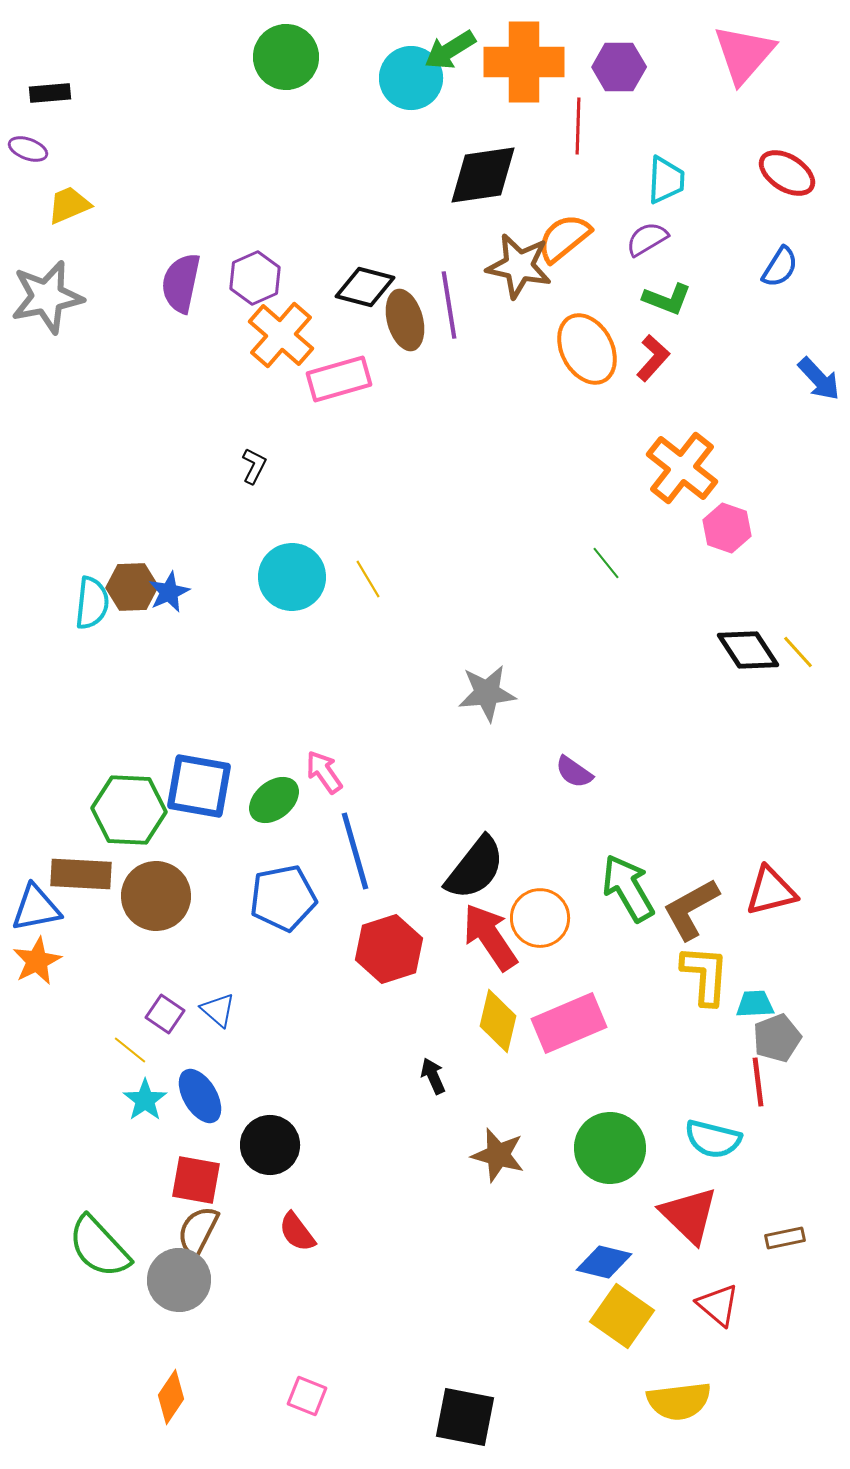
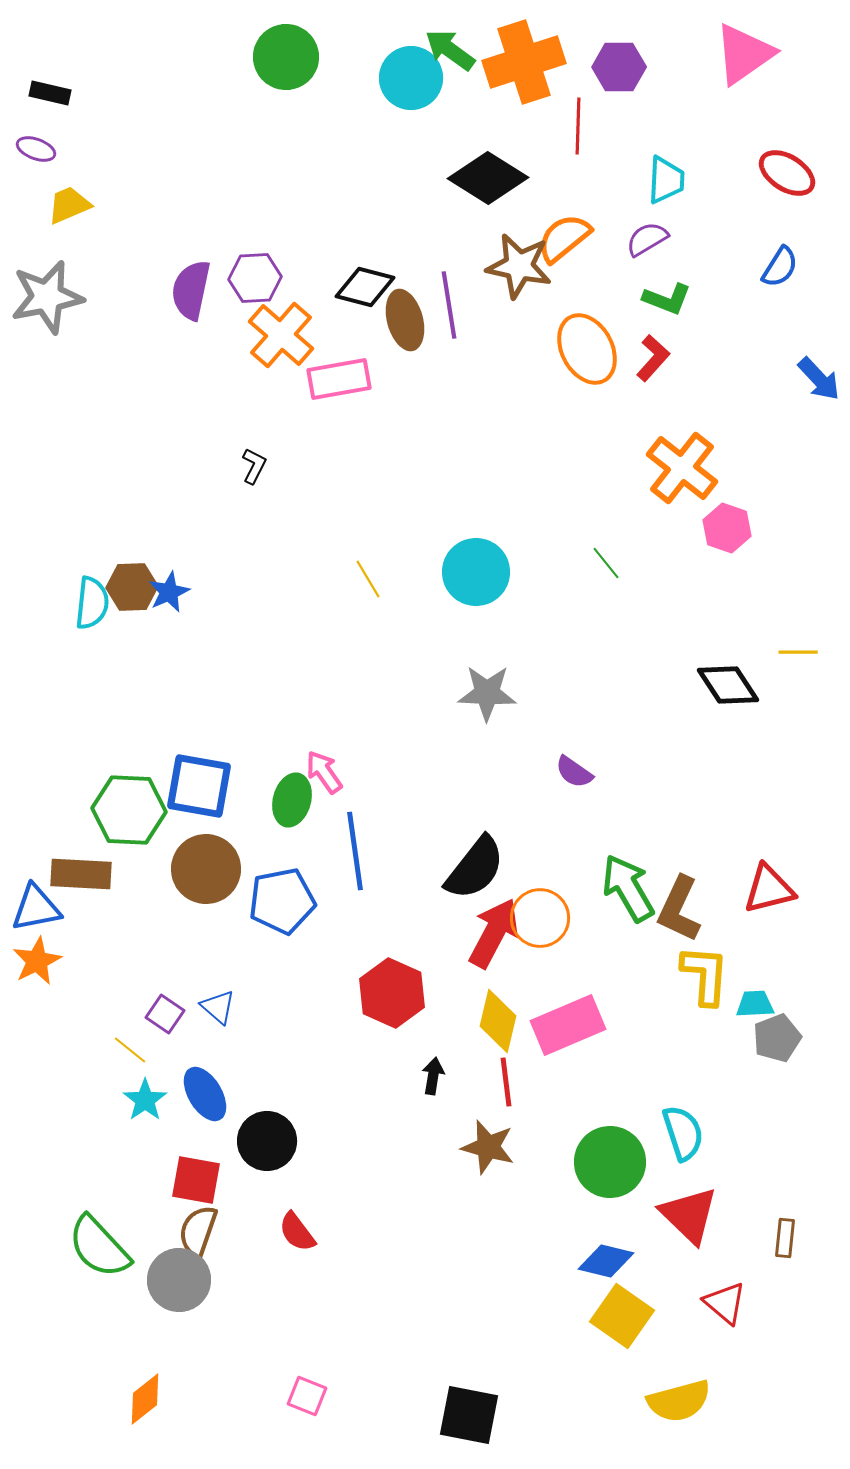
green arrow at (450, 50): rotated 68 degrees clockwise
pink triangle at (744, 54): rotated 14 degrees clockwise
orange cross at (524, 62): rotated 18 degrees counterclockwise
black rectangle at (50, 93): rotated 18 degrees clockwise
purple ellipse at (28, 149): moved 8 px right
black diamond at (483, 175): moved 5 px right, 3 px down; rotated 40 degrees clockwise
purple hexagon at (255, 278): rotated 21 degrees clockwise
purple semicircle at (181, 283): moved 10 px right, 7 px down
pink rectangle at (339, 379): rotated 6 degrees clockwise
cyan circle at (292, 577): moved 184 px right, 5 px up
black diamond at (748, 650): moved 20 px left, 35 px down
yellow line at (798, 652): rotated 48 degrees counterclockwise
gray star at (487, 693): rotated 8 degrees clockwise
green ellipse at (274, 800): moved 18 px right; rotated 36 degrees counterclockwise
blue line at (355, 851): rotated 8 degrees clockwise
red triangle at (771, 891): moved 2 px left, 2 px up
brown circle at (156, 896): moved 50 px right, 27 px up
blue pentagon at (283, 898): moved 1 px left, 3 px down
brown L-shape at (691, 909): moved 12 px left; rotated 36 degrees counterclockwise
red arrow at (490, 937): moved 4 px right, 4 px up; rotated 62 degrees clockwise
red hexagon at (389, 949): moved 3 px right, 44 px down; rotated 18 degrees counterclockwise
blue triangle at (218, 1010): moved 3 px up
pink rectangle at (569, 1023): moved 1 px left, 2 px down
black arrow at (433, 1076): rotated 33 degrees clockwise
red line at (758, 1082): moved 252 px left
blue ellipse at (200, 1096): moved 5 px right, 2 px up
cyan semicircle at (713, 1139): moved 30 px left, 6 px up; rotated 122 degrees counterclockwise
black circle at (270, 1145): moved 3 px left, 4 px up
green circle at (610, 1148): moved 14 px down
brown star at (498, 1155): moved 10 px left, 8 px up
brown semicircle at (198, 1231): rotated 8 degrees counterclockwise
brown rectangle at (785, 1238): rotated 72 degrees counterclockwise
blue diamond at (604, 1262): moved 2 px right, 1 px up
red triangle at (718, 1305): moved 7 px right, 2 px up
orange diamond at (171, 1397): moved 26 px left, 2 px down; rotated 18 degrees clockwise
yellow semicircle at (679, 1401): rotated 8 degrees counterclockwise
black square at (465, 1417): moved 4 px right, 2 px up
